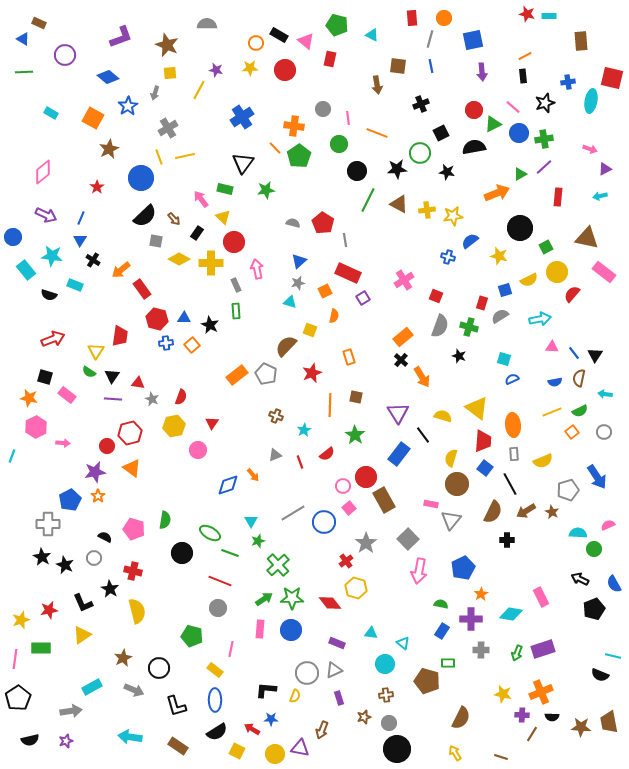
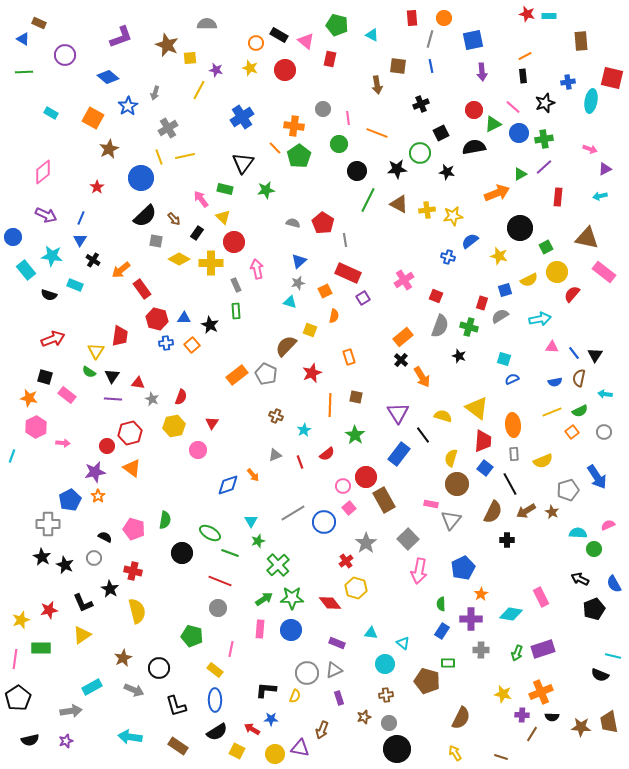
yellow star at (250, 68): rotated 21 degrees clockwise
yellow square at (170, 73): moved 20 px right, 15 px up
green semicircle at (441, 604): rotated 104 degrees counterclockwise
